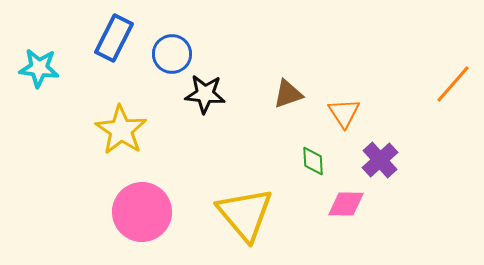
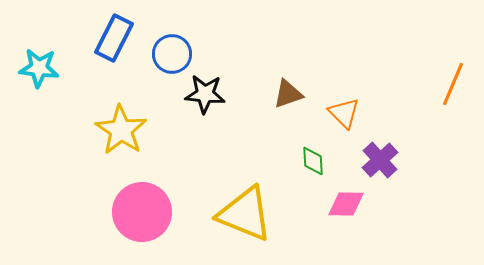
orange line: rotated 18 degrees counterclockwise
orange triangle: rotated 12 degrees counterclockwise
yellow triangle: rotated 28 degrees counterclockwise
